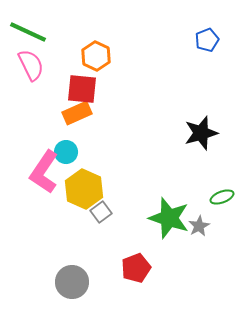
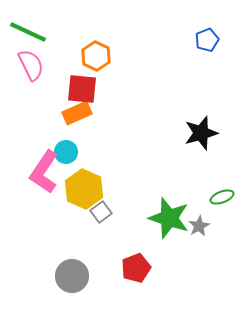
gray circle: moved 6 px up
